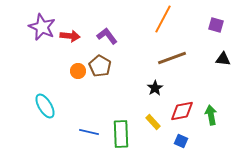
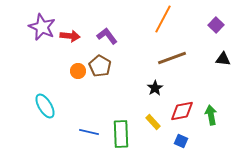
purple square: rotated 28 degrees clockwise
